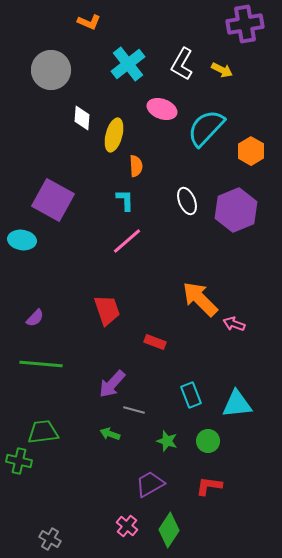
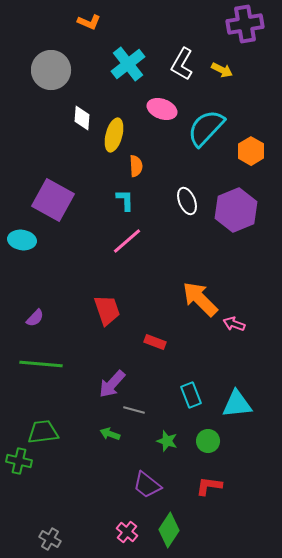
purple trapezoid: moved 3 px left, 1 px down; rotated 112 degrees counterclockwise
pink cross: moved 6 px down
